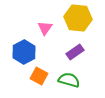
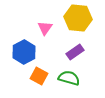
green semicircle: moved 2 px up
